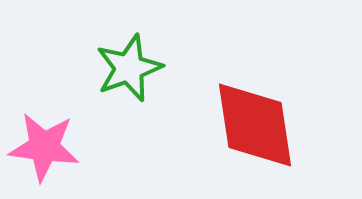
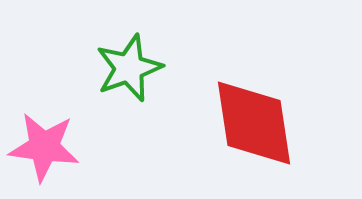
red diamond: moved 1 px left, 2 px up
